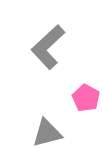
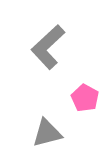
pink pentagon: moved 1 px left
